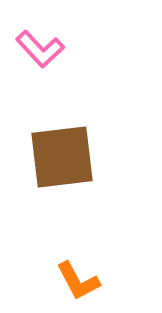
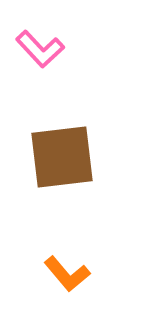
orange L-shape: moved 11 px left, 7 px up; rotated 12 degrees counterclockwise
